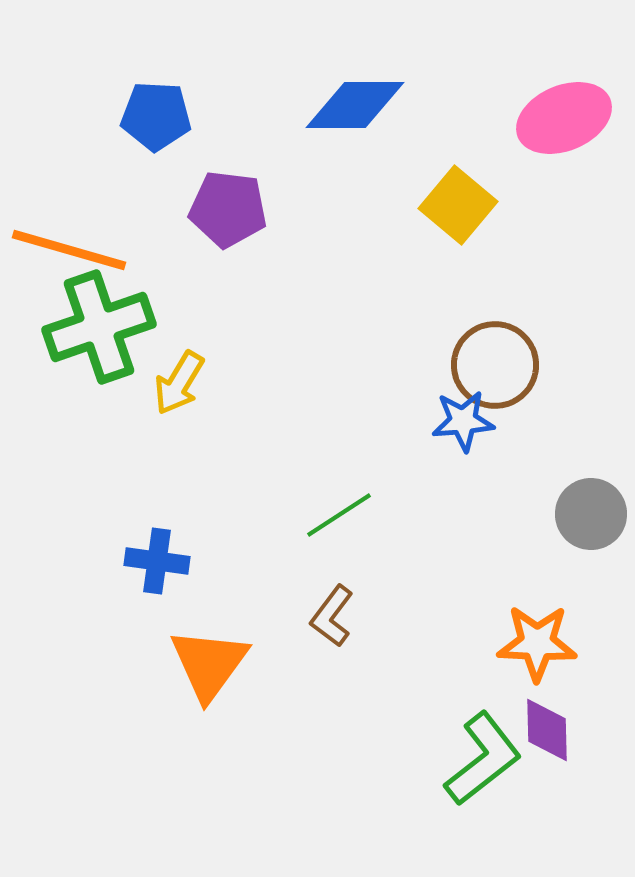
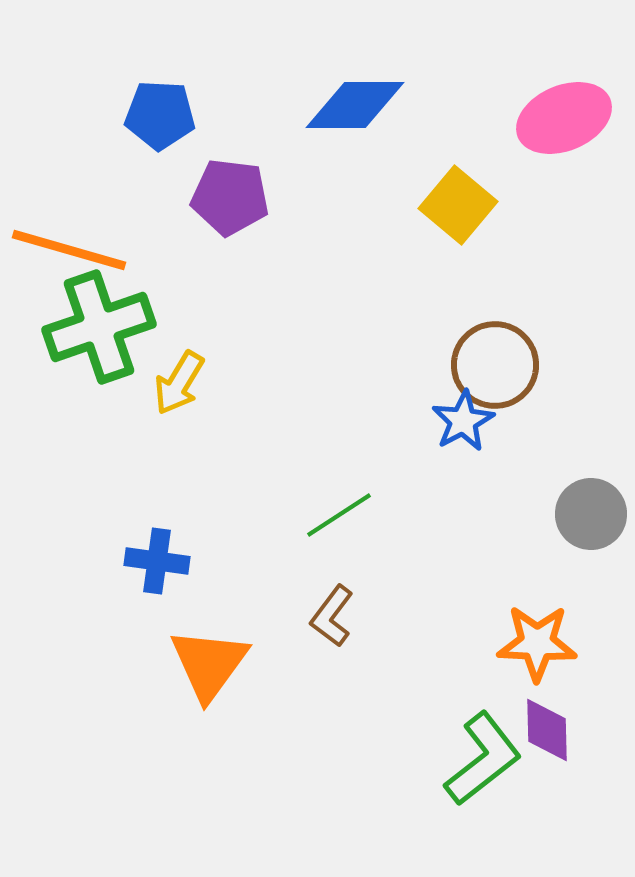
blue pentagon: moved 4 px right, 1 px up
purple pentagon: moved 2 px right, 12 px up
blue star: rotated 24 degrees counterclockwise
